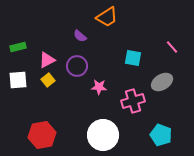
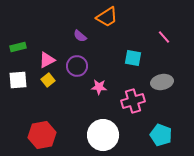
pink line: moved 8 px left, 10 px up
gray ellipse: rotated 20 degrees clockwise
